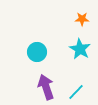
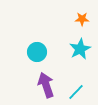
cyan star: rotated 15 degrees clockwise
purple arrow: moved 2 px up
